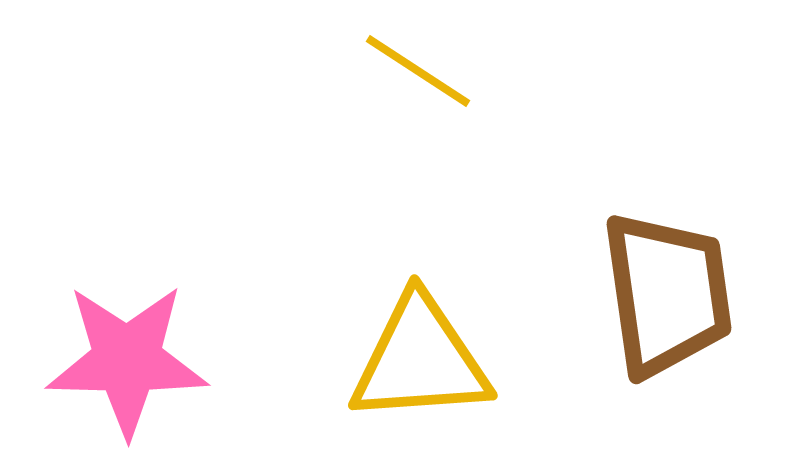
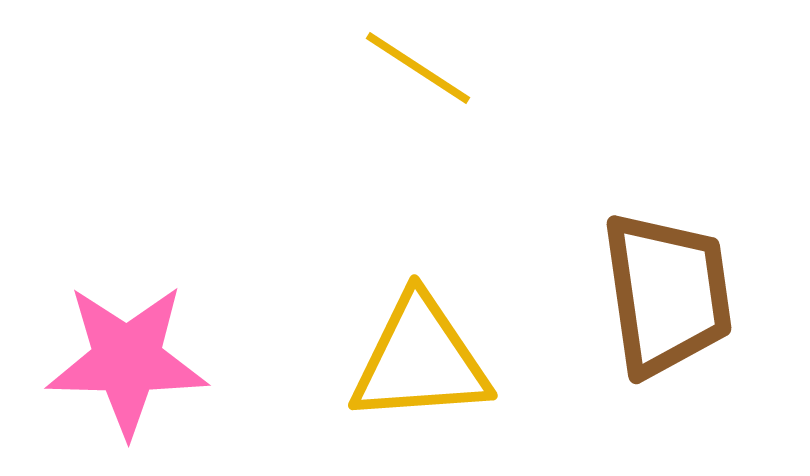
yellow line: moved 3 px up
